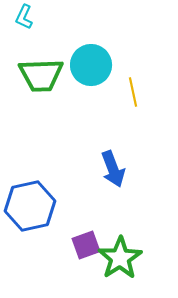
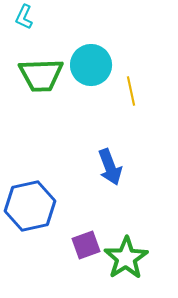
yellow line: moved 2 px left, 1 px up
blue arrow: moved 3 px left, 2 px up
green star: moved 6 px right
